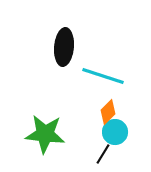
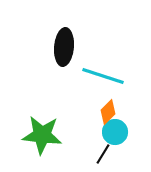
green star: moved 3 px left, 1 px down
